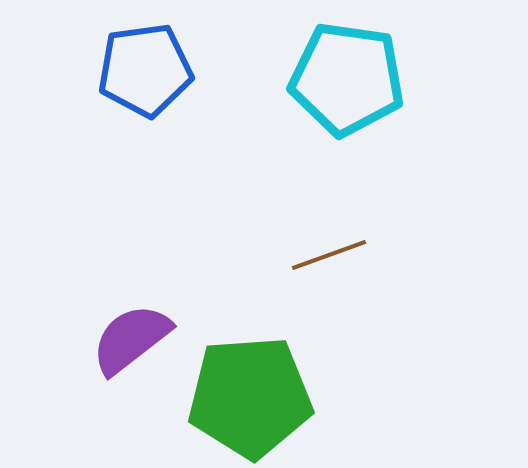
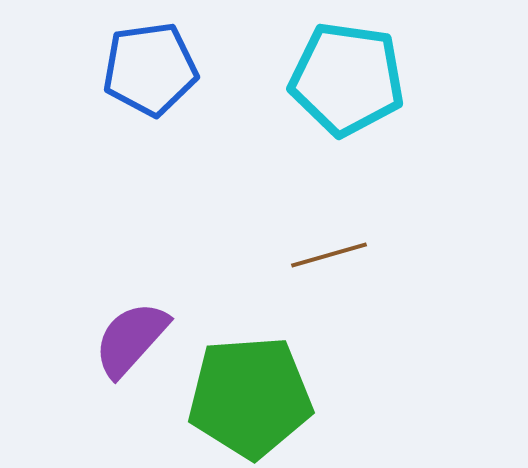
blue pentagon: moved 5 px right, 1 px up
brown line: rotated 4 degrees clockwise
purple semicircle: rotated 10 degrees counterclockwise
